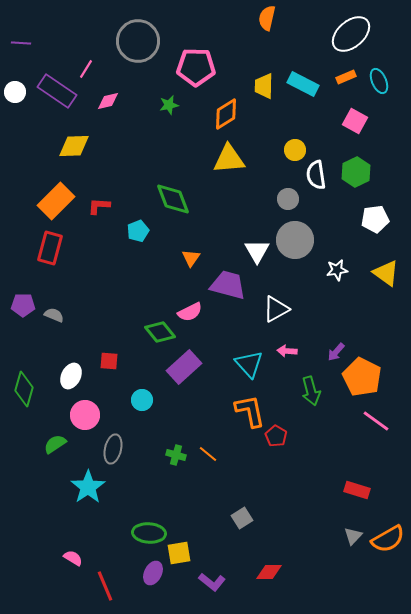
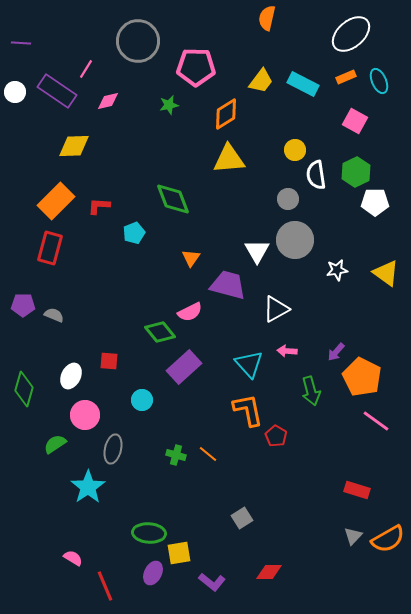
yellow trapezoid at (264, 86): moved 3 px left, 5 px up; rotated 144 degrees counterclockwise
white pentagon at (375, 219): moved 17 px up; rotated 8 degrees clockwise
cyan pentagon at (138, 231): moved 4 px left, 2 px down
orange L-shape at (250, 411): moved 2 px left, 1 px up
